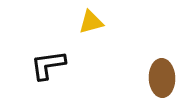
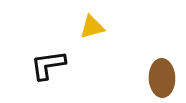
yellow triangle: moved 1 px right, 5 px down
